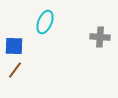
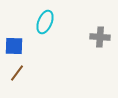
brown line: moved 2 px right, 3 px down
